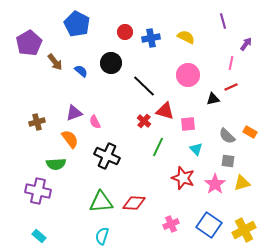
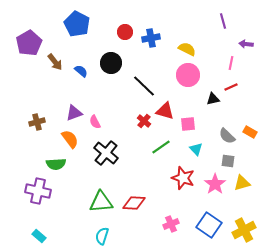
yellow semicircle: moved 1 px right, 12 px down
purple arrow: rotated 120 degrees counterclockwise
green line: moved 3 px right; rotated 30 degrees clockwise
black cross: moved 1 px left, 3 px up; rotated 15 degrees clockwise
